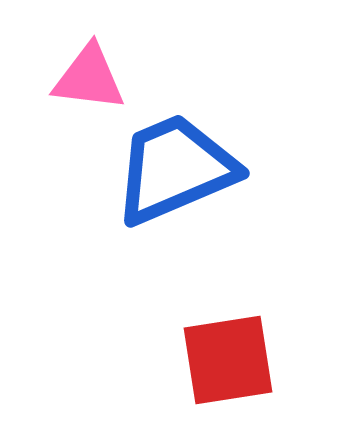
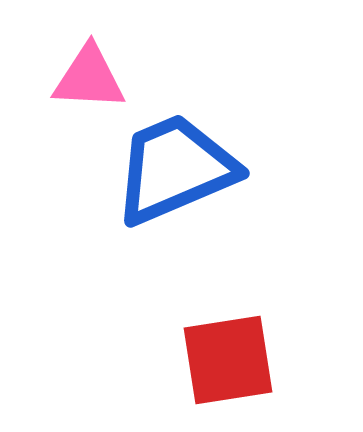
pink triangle: rotated 4 degrees counterclockwise
